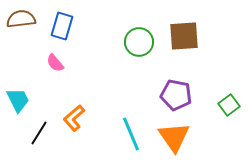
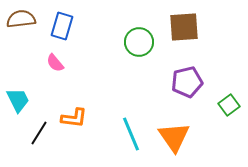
brown square: moved 9 px up
purple pentagon: moved 11 px right, 13 px up; rotated 24 degrees counterclockwise
orange L-shape: rotated 132 degrees counterclockwise
